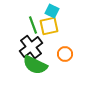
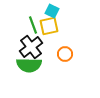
green semicircle: moved 6 px left; rotated 25 degrees counterclockwise
